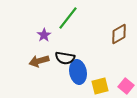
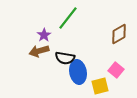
brown arrow: moved 10 px up
pink square: moved 10 px left, 16 px up
